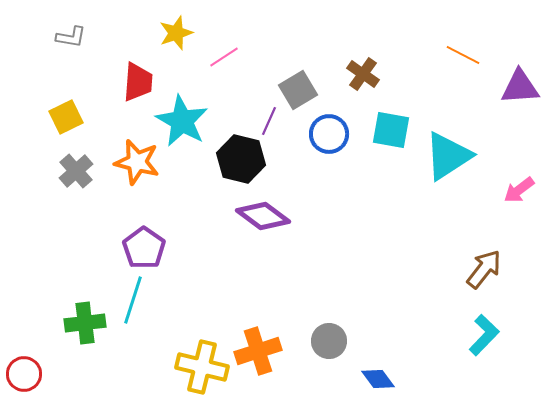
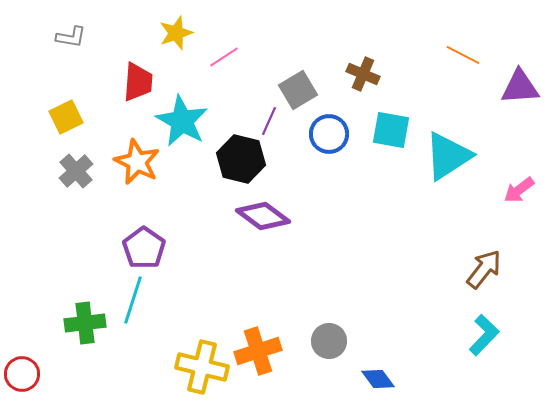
brown cross: rotated 12 degrees counterclockwise
orange star: rotated 12 degrees clockwise
red circle: moved 2 px left
